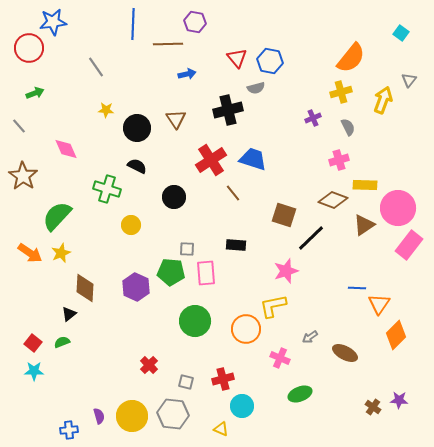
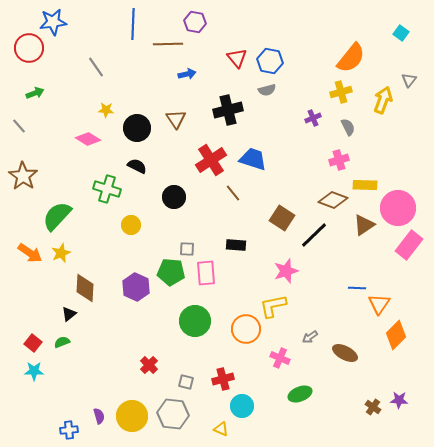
gray semicircle at (256, 88): moved 11 px right, 2 px down
pink diamond at (66, 149): moved 22 px right, 10 px up; rotated 35 degrees counterclockwise
brown square at (284, 215): moved 2 px left, 3 px down; rotated 15 degrees clockwise
black line at (311, 238): moved 3 px right, 3 px up
